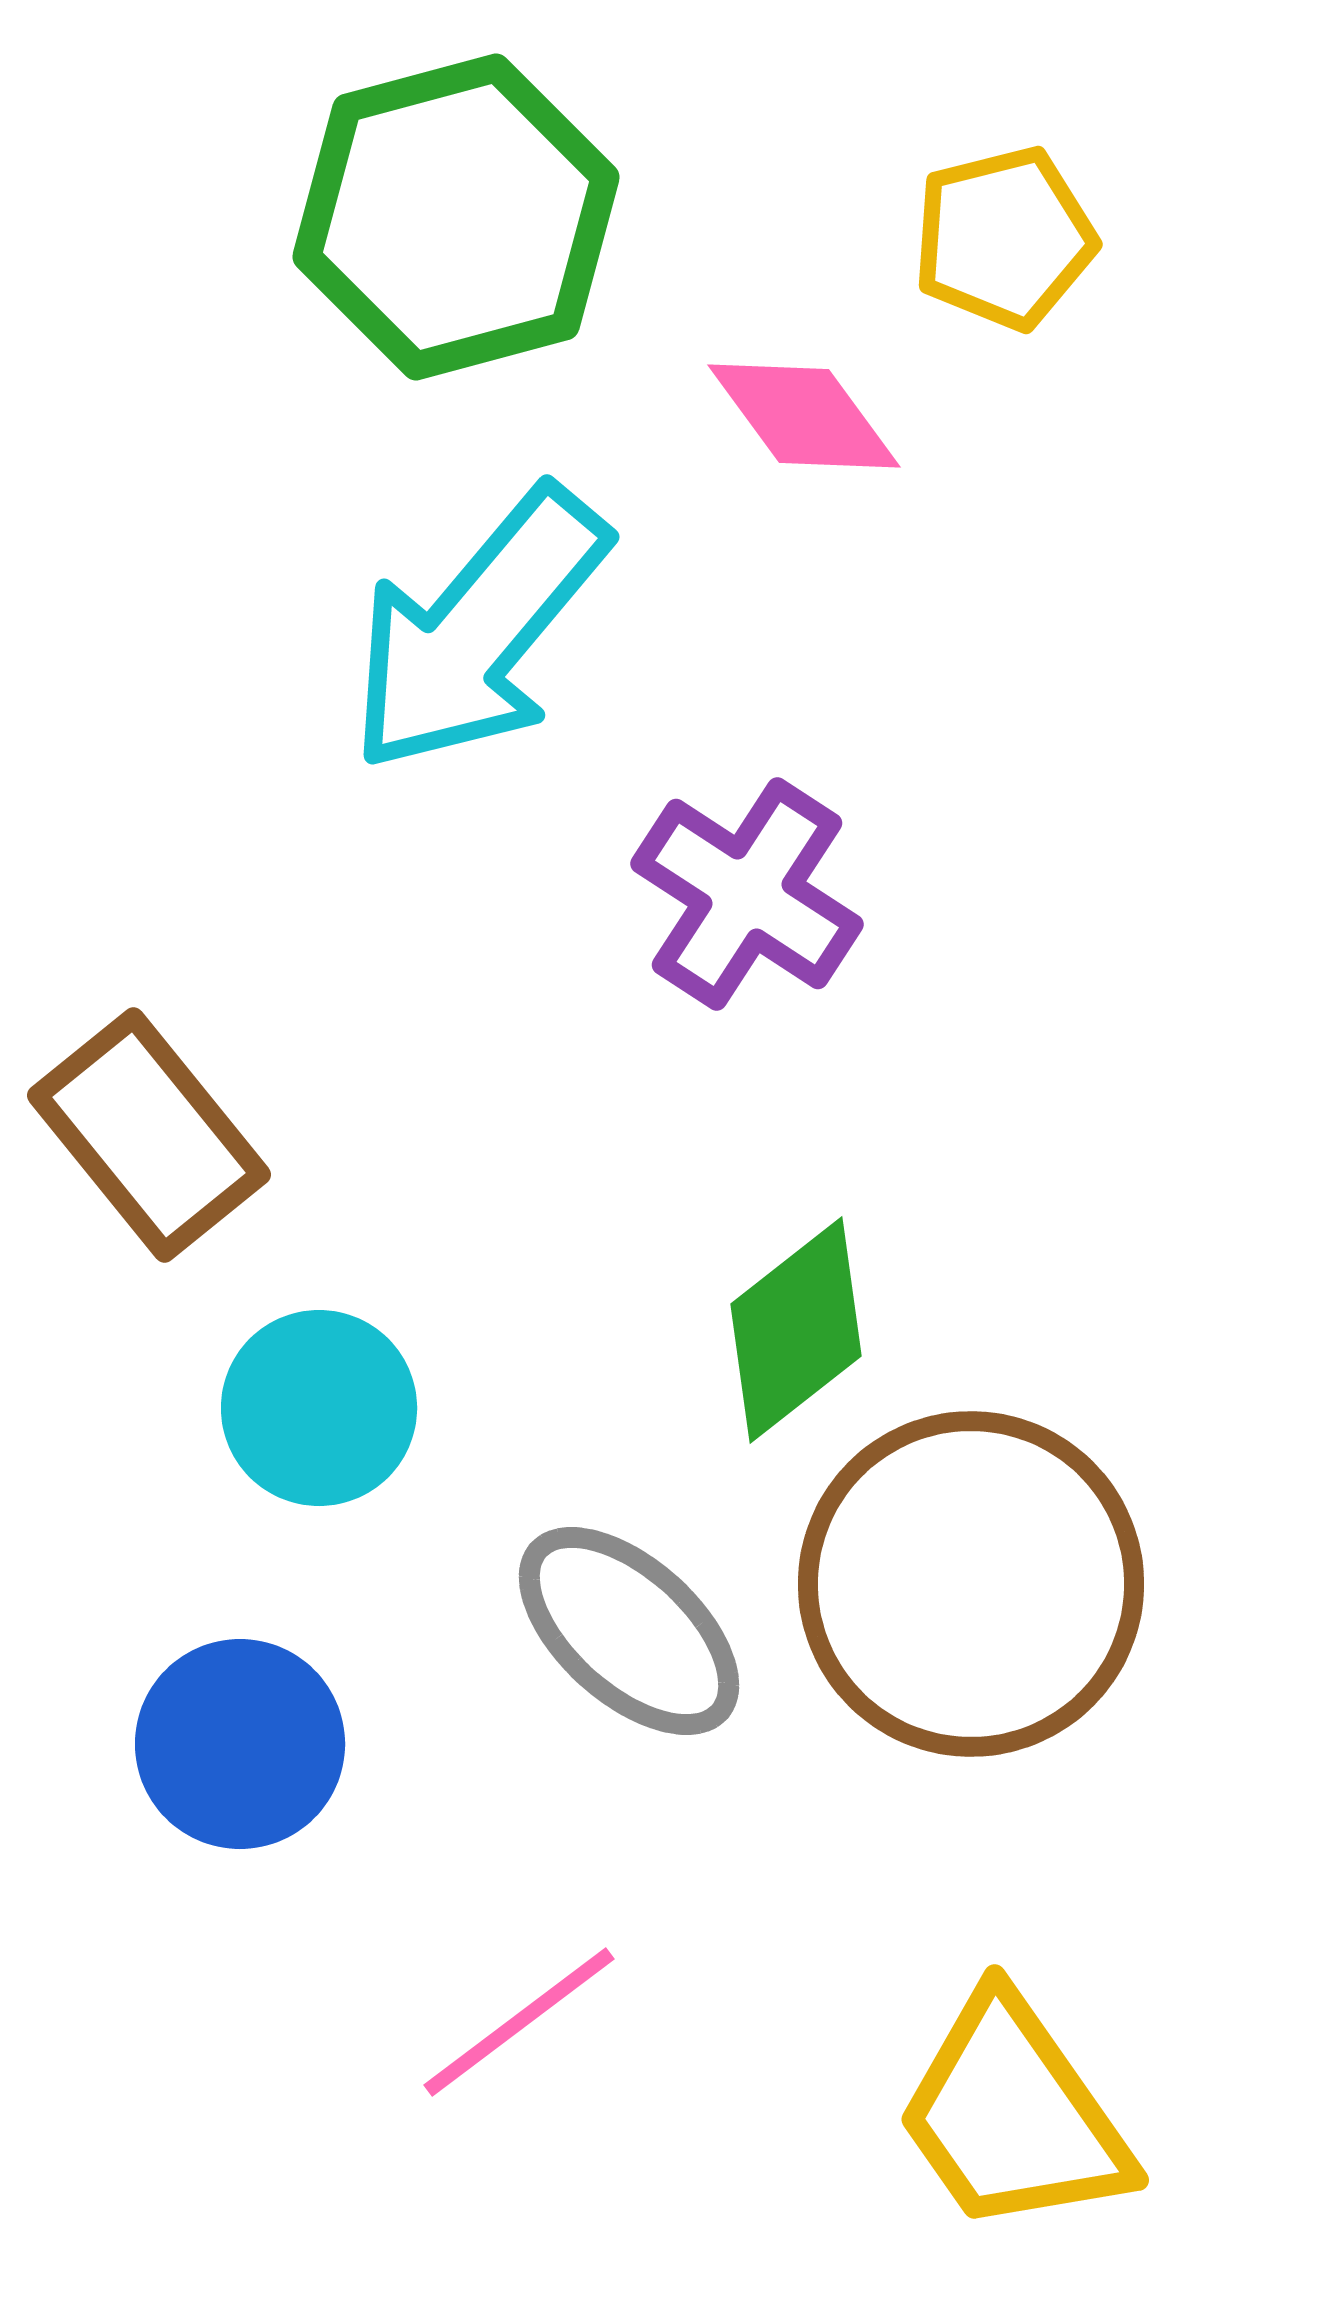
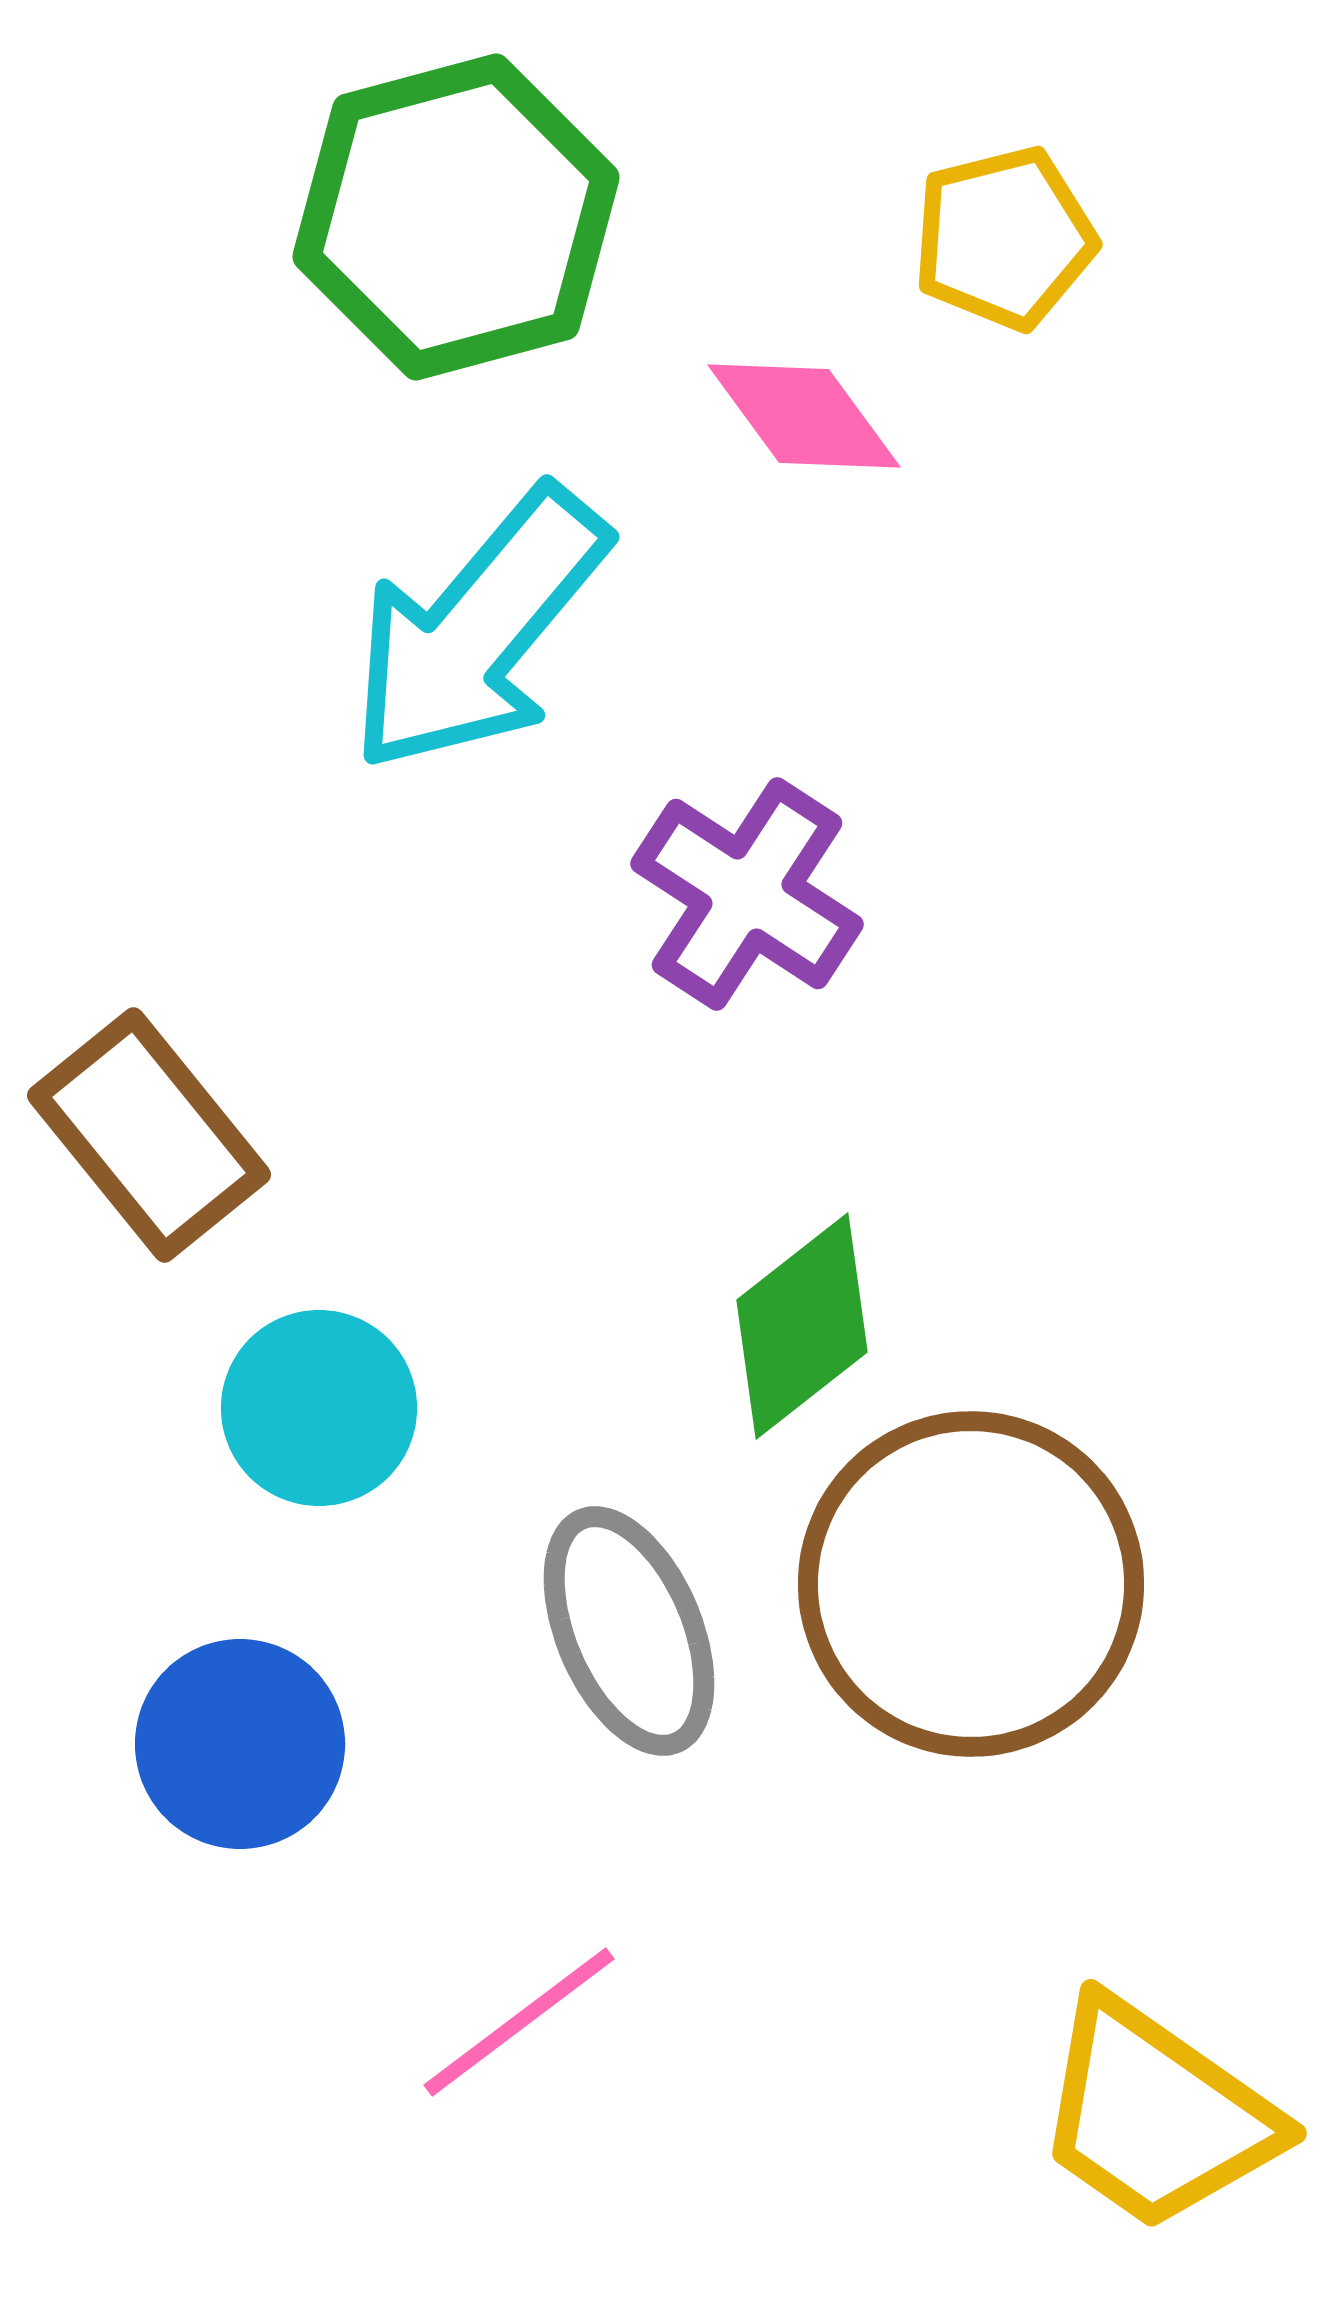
green diamond: moved 6 px right, 4 px up
gray ellipse: rotated 25 degrees clockwise
yellow trapezoid: moved 143 px right; rotated 20 degrees counterclockwise
